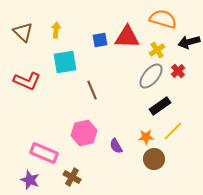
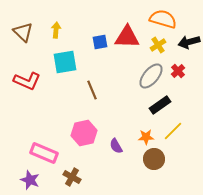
blue square: moved 2 px down
yellow cross: moved 1 px right, 5 px up
black rectangle: moved 1 px up
